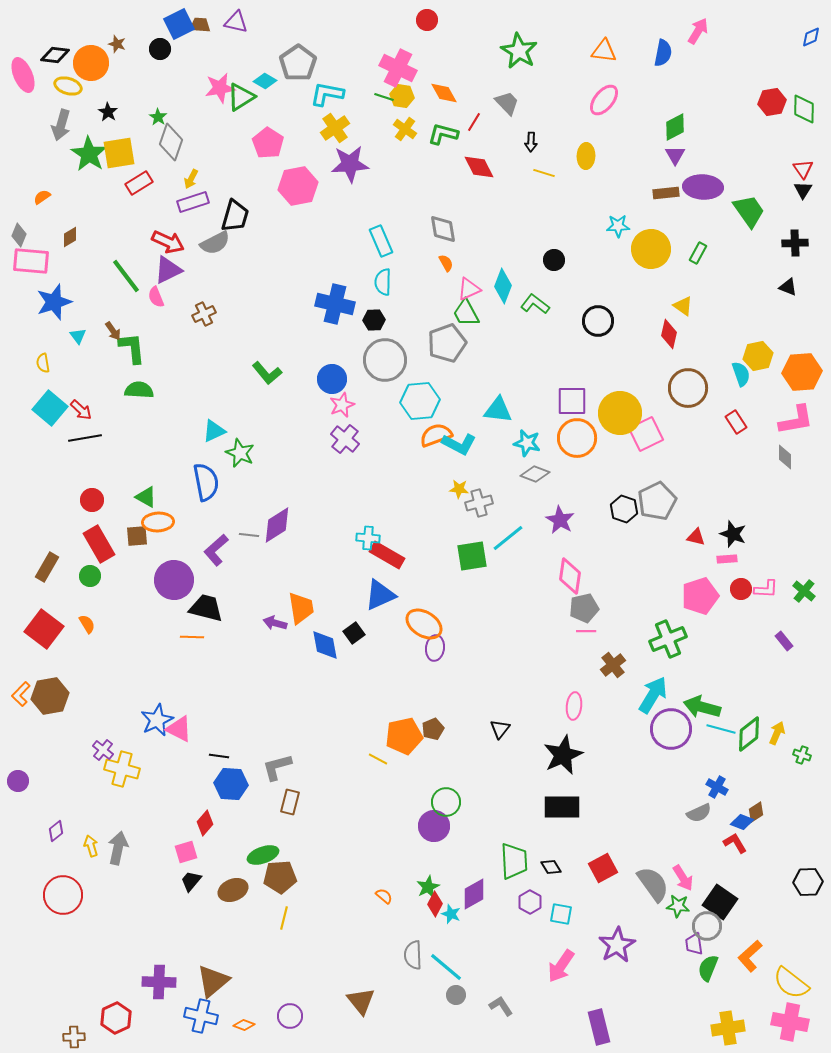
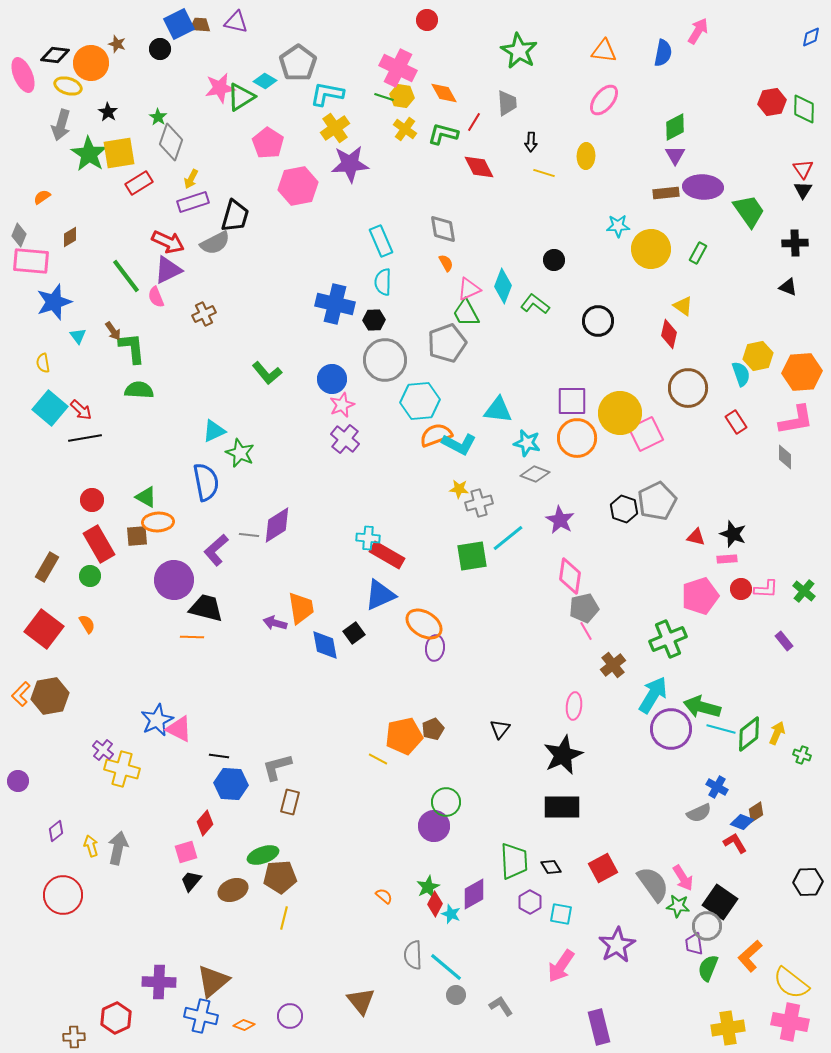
gray trapezoid at (507, 103): rotated 40 degrees clockwise
pink line at (586, 631): rotated 60 degrees clockwise
